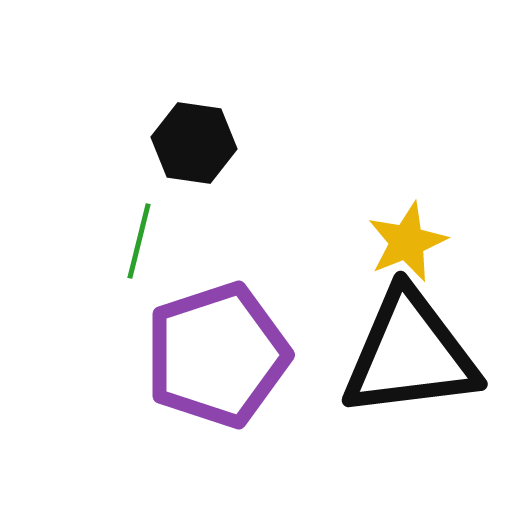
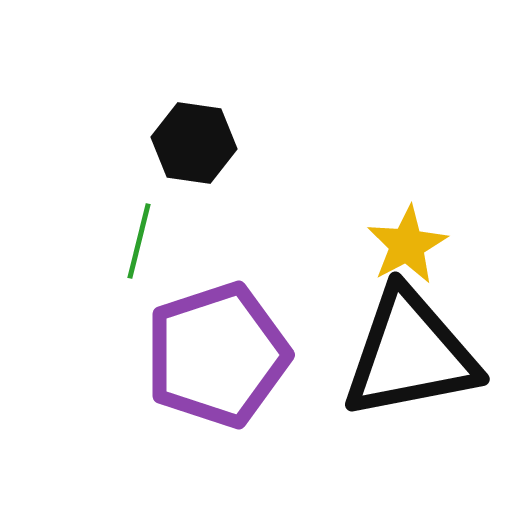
yellow star: moved 3 px down; rotated 6 degrees counterclockwise
black triangle: rotated 4 degrees counterclockwise
